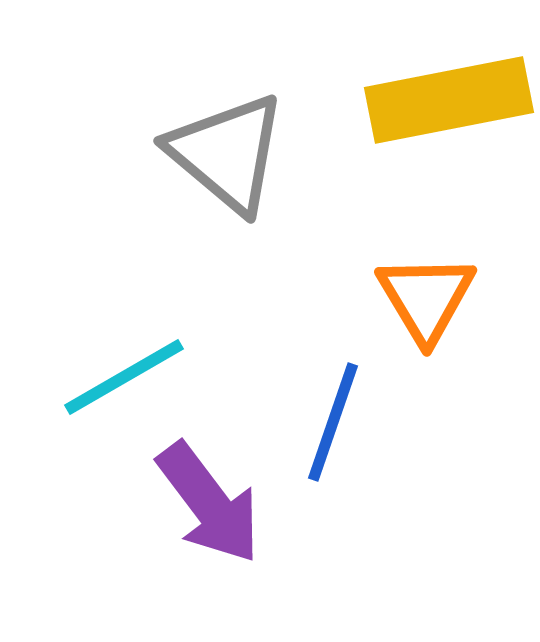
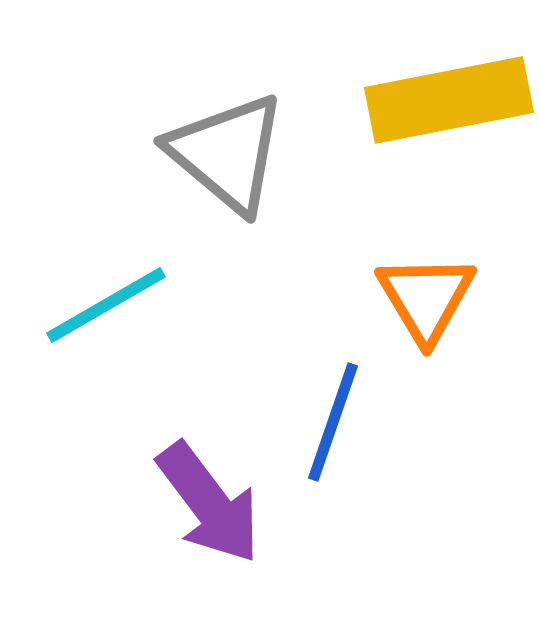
cyan line: moved 18 px left, 72 px up
